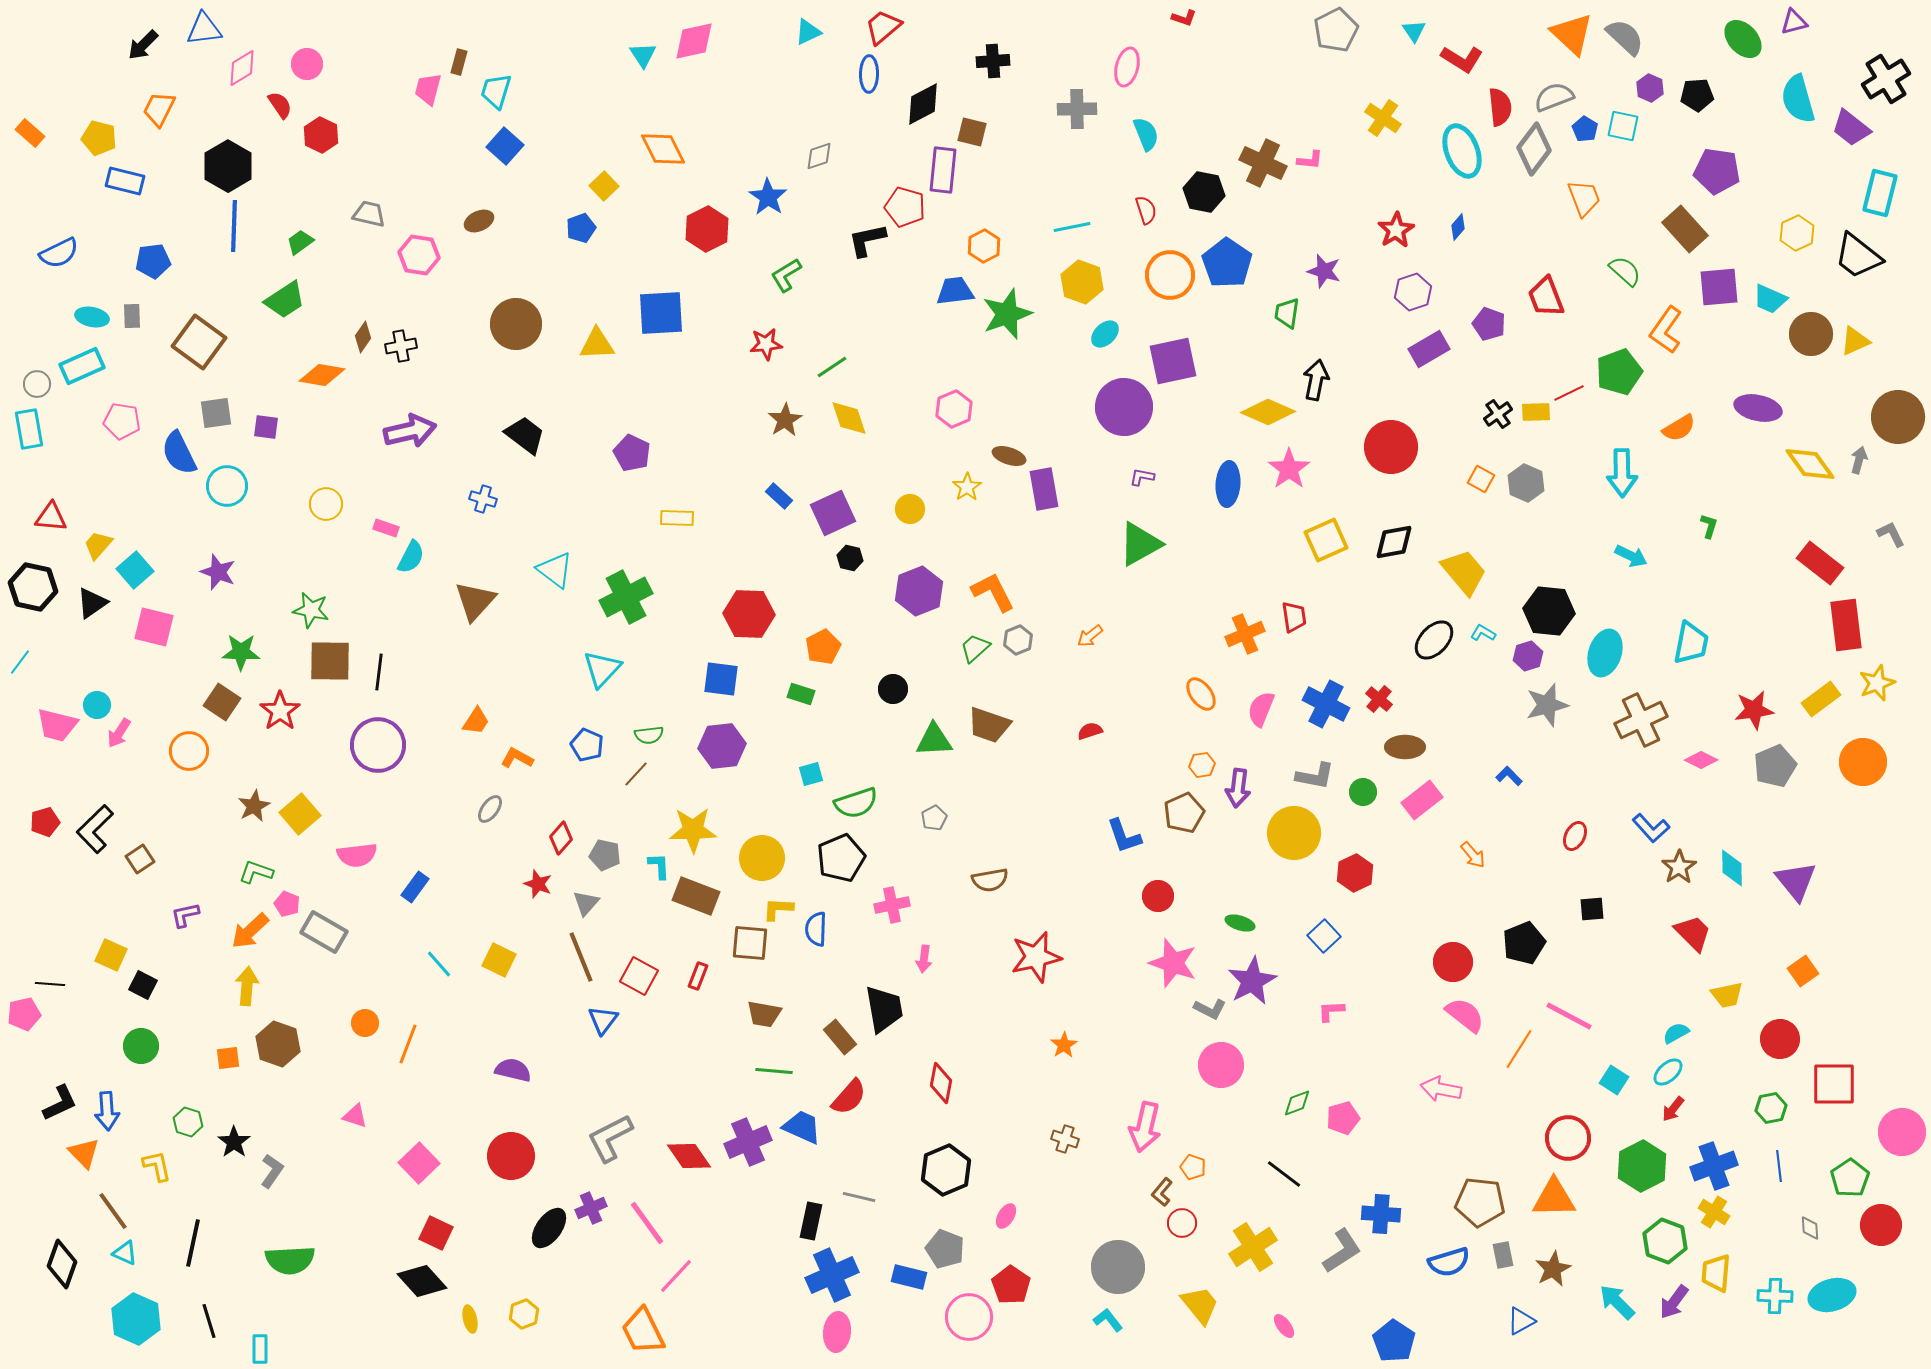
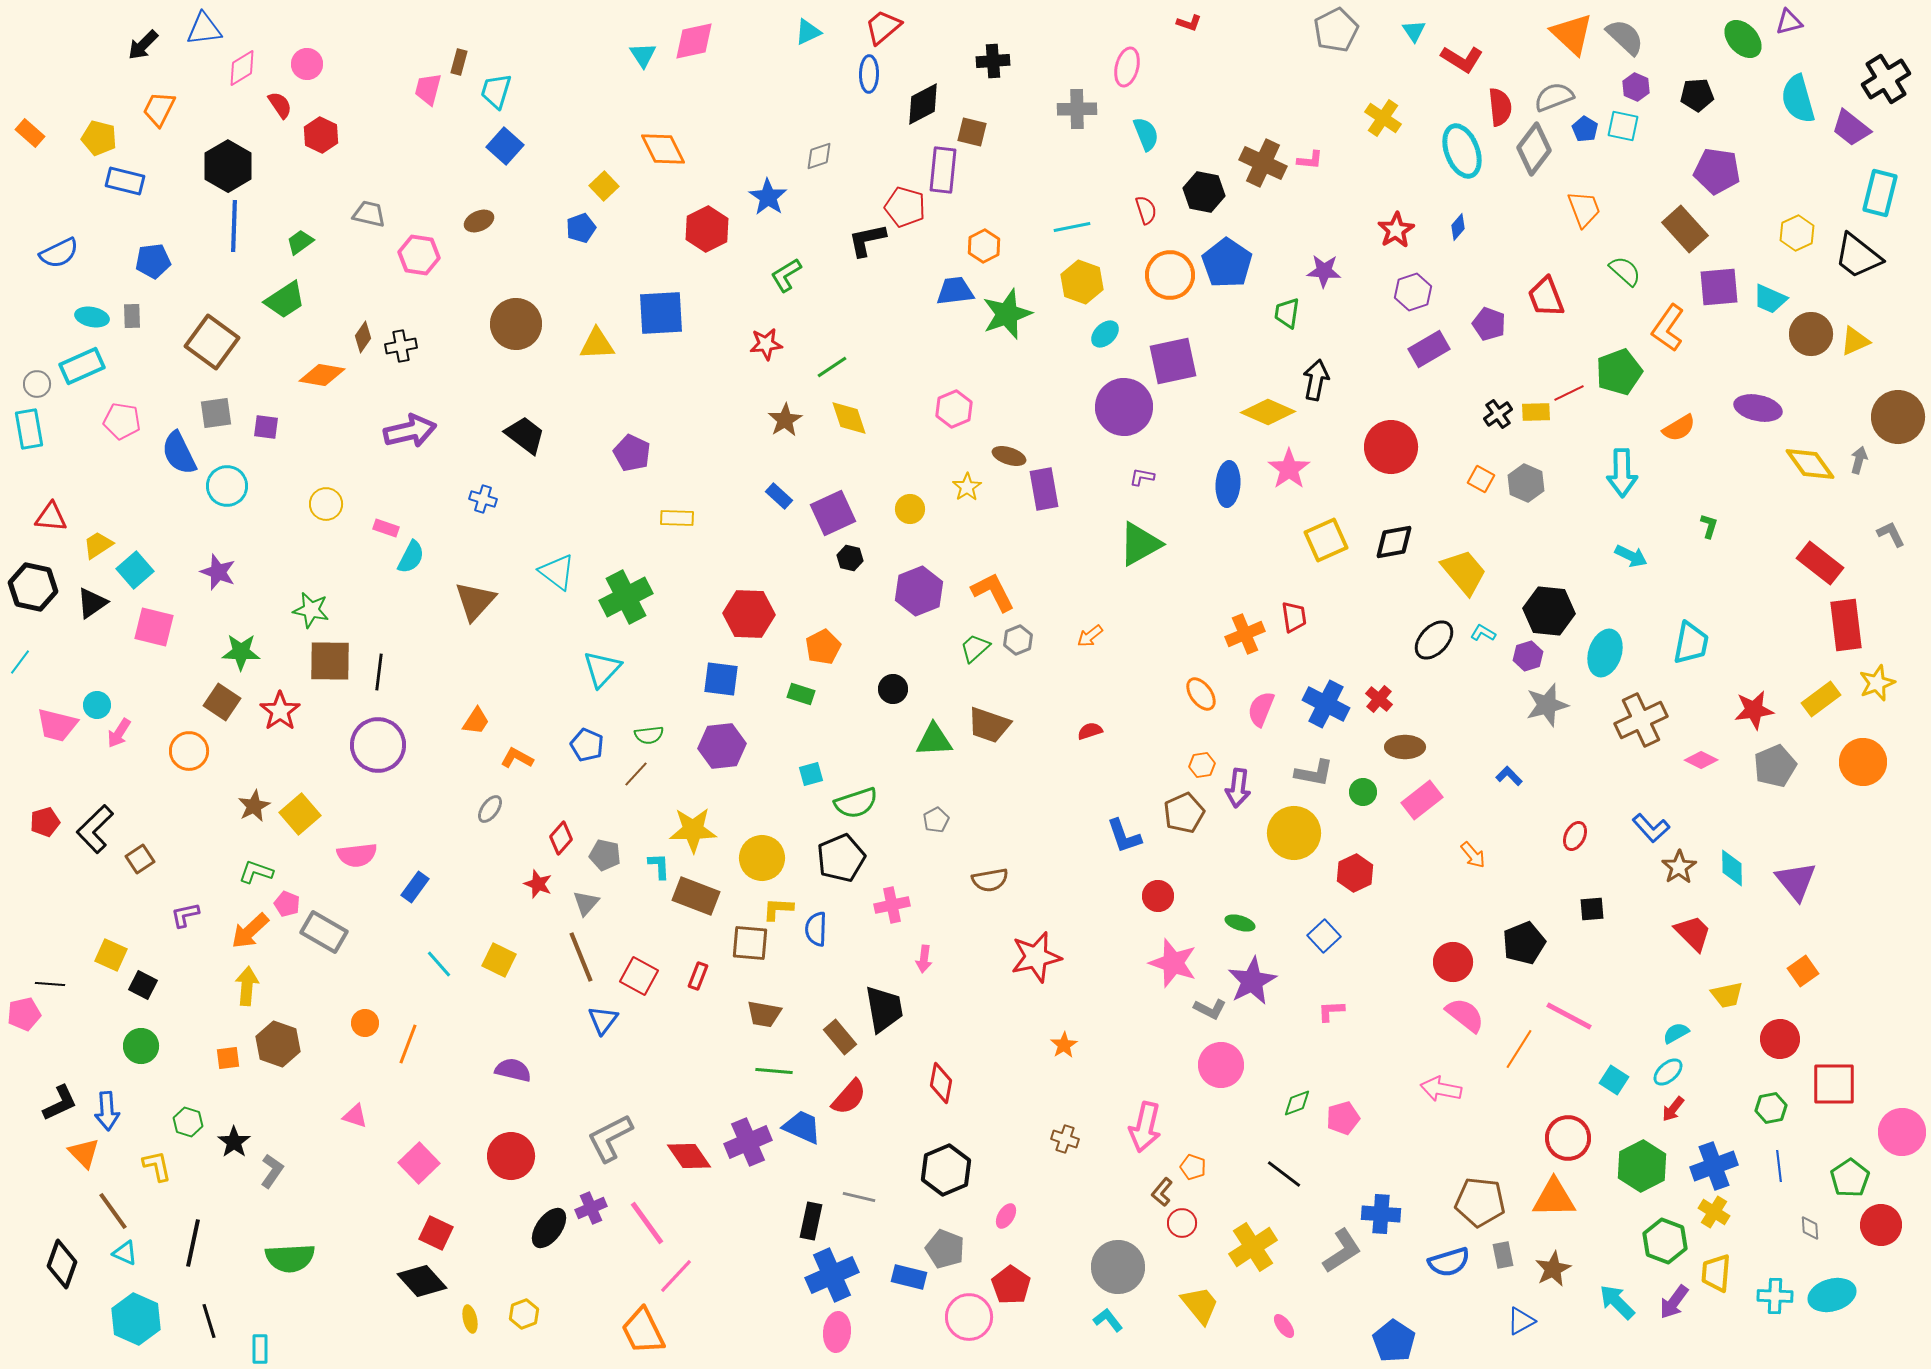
red L-shape at (1184, 18): moved 5 px right, 5 px down
purple triangle at (1794, 22): moved 5 px left
purple hexagon at (1650, 88): moved 14 px left, 1 px up
orange trapezoid at (1584, 198): moved 11 px down
purple star at (1324, 271): rotated 12 degrees counterclockwise
orange L-shape at (1666, 330): moved 2 px right, 2 px up
brown square at (199, 342): moved 13 px right
yellow trapezoid at (98, 545): rotated 16 degrees clockwise
cyan triangle at (555, 570): moved 2 px right, 2 px down
gray L-shape at (1315, 776): moved 1 px left, 3 px up
gray pentagon at (934, 818): moved 2 px right, 2 px down
green semicircle at (290, 1260): moved 2 px up
